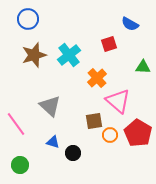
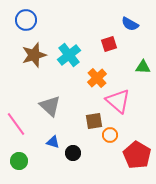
blue circle: moved 2 px left, 1 px down
red pentagon: moved 1 px left, 22 px down
green circle: moved 1 px left, 4 px up
